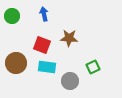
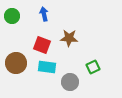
gray circle: moved 1 px down
